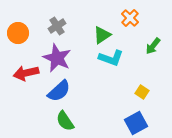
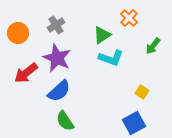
orange cross: moved 1 px left
gray cross: moved 1 px left, 1 px up
red arrow: rotated 25 degrees counterclockwise
blue square: moved 2 px left
